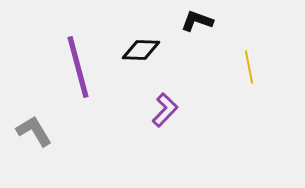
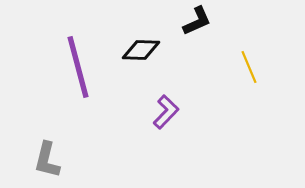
black L-shape: rotated 136 degrees clockwise
yellow line: rotated 12 degrees counterclockwise
purple L-shape: moved 1 px right, 2 px down
gray L-shape: moved 13 px right, 29 px down; rotated 135 degrees counterclockwise
